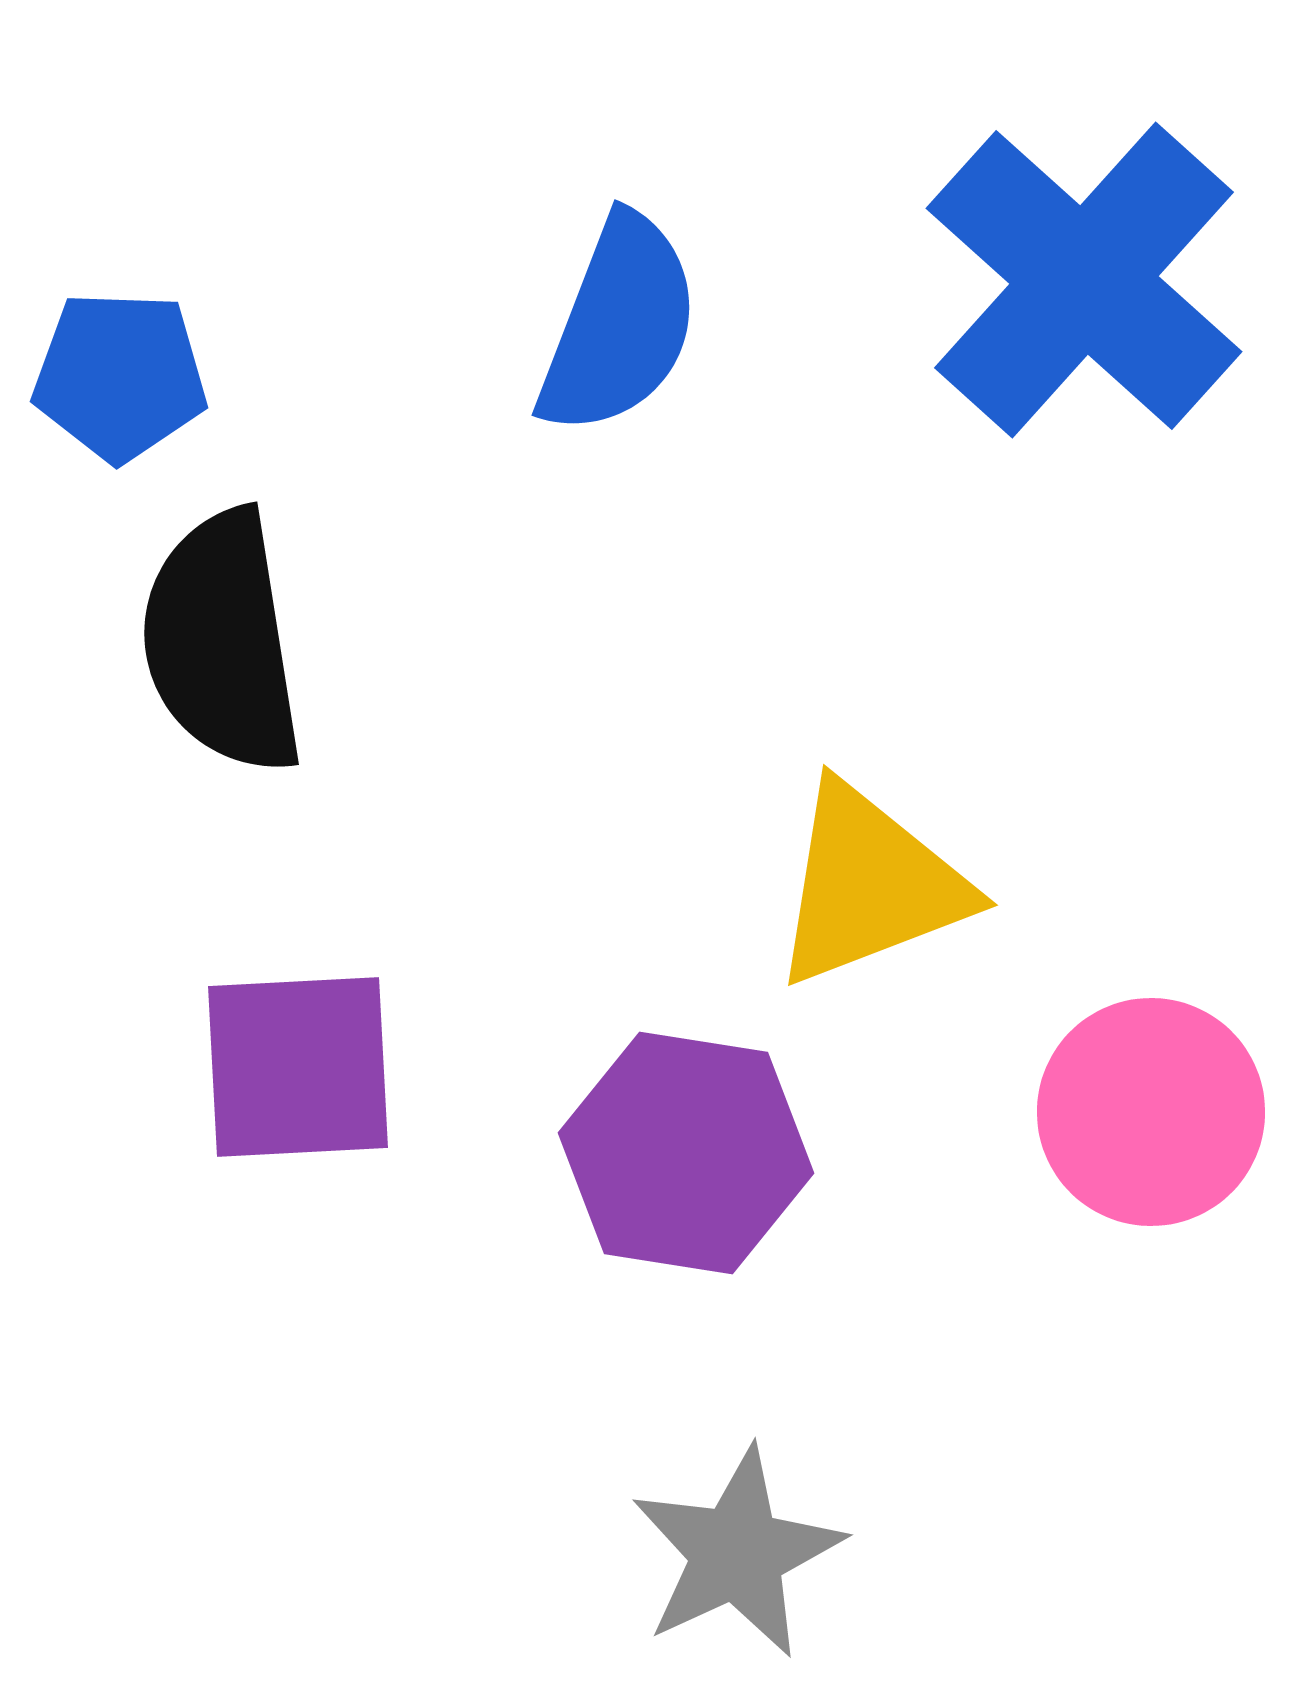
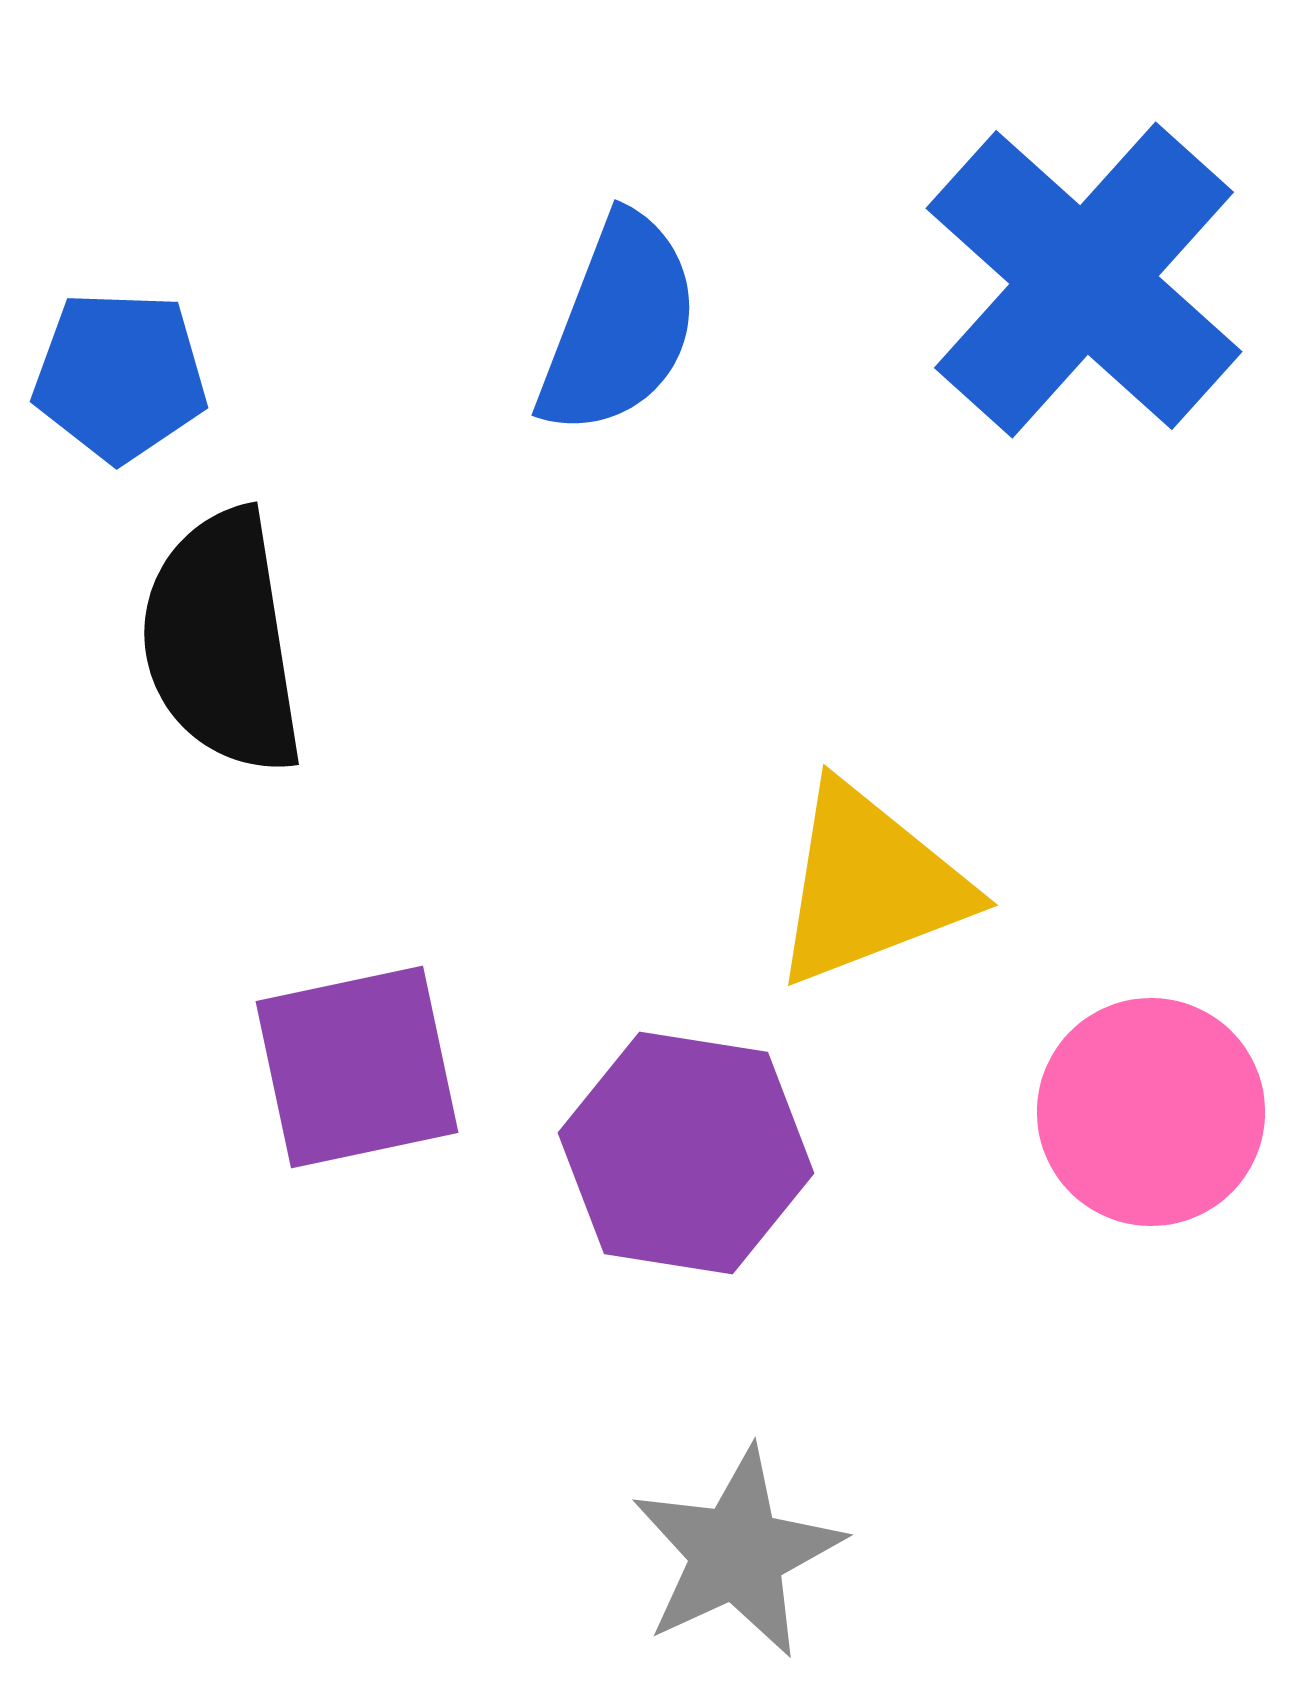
purple square: moved 59 px right; rotated 9 degrees counterclockwise
